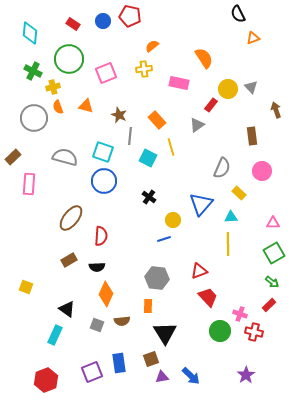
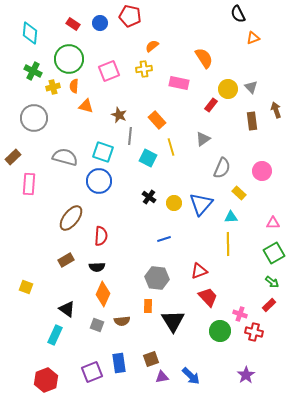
blue circle at (103, 21): moved 3 px left, 2 px down
pink square at (106, 73): moved 3 px right, 2 px up
orange semicircle at (58, 107): moved 16 px right, 21 px up; rotated 24 degrees clockwise
gray triangle at (197, 125): moved 6 px right, 14 px down
brown rectangle at (252, 136): moved 15 px up
blue circle at (104, 181): moved 5 px left
yellow circle at (173, 220): moved 1 px right, 17 px up
brown rectangle at (69, 260): moved 3 px left
orange diamond at (106, 294): moved 3 px left
black triangle at (165, 333): moved 8 px right, 12 px up
